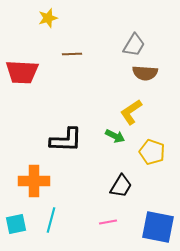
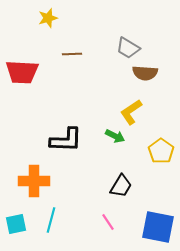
gray trapezoid: moved 6 px left, 3 px down; rotated 90 degrees clockwise
yellow pentagon: moved 9 px right, 1 px up; rotated 15 degrees clockwise
pink line: rotated 66 degrees clockwise
